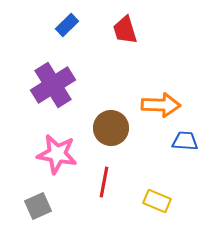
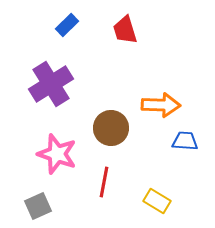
purple cross: moved 2 px left, 1 px up
pink star: rotated 9 degrees clockwise
yellow rectangle: rotated 8 degrees clockwise
